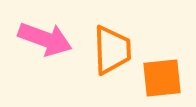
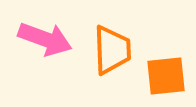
orange square: moved 4 px right, 2 px up
